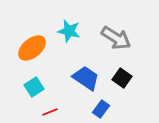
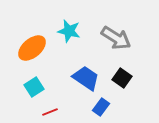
blue rectangle: moved 2 px up
